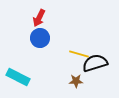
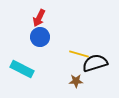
blue circle: moved 1 px up
cyan rectangle: moved 4 px right, 8 px up
